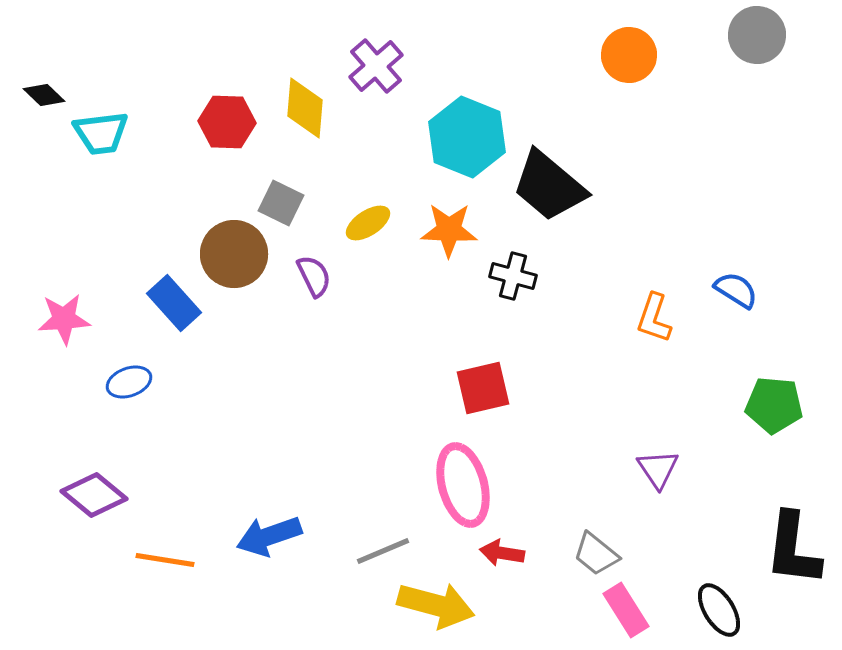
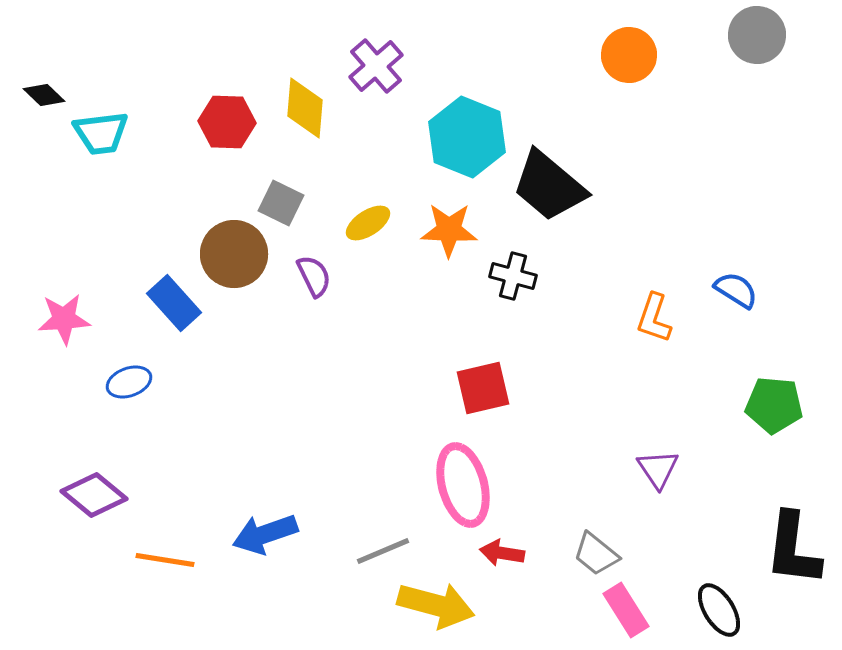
blue arrow: moved 4 px left, 2 px up
